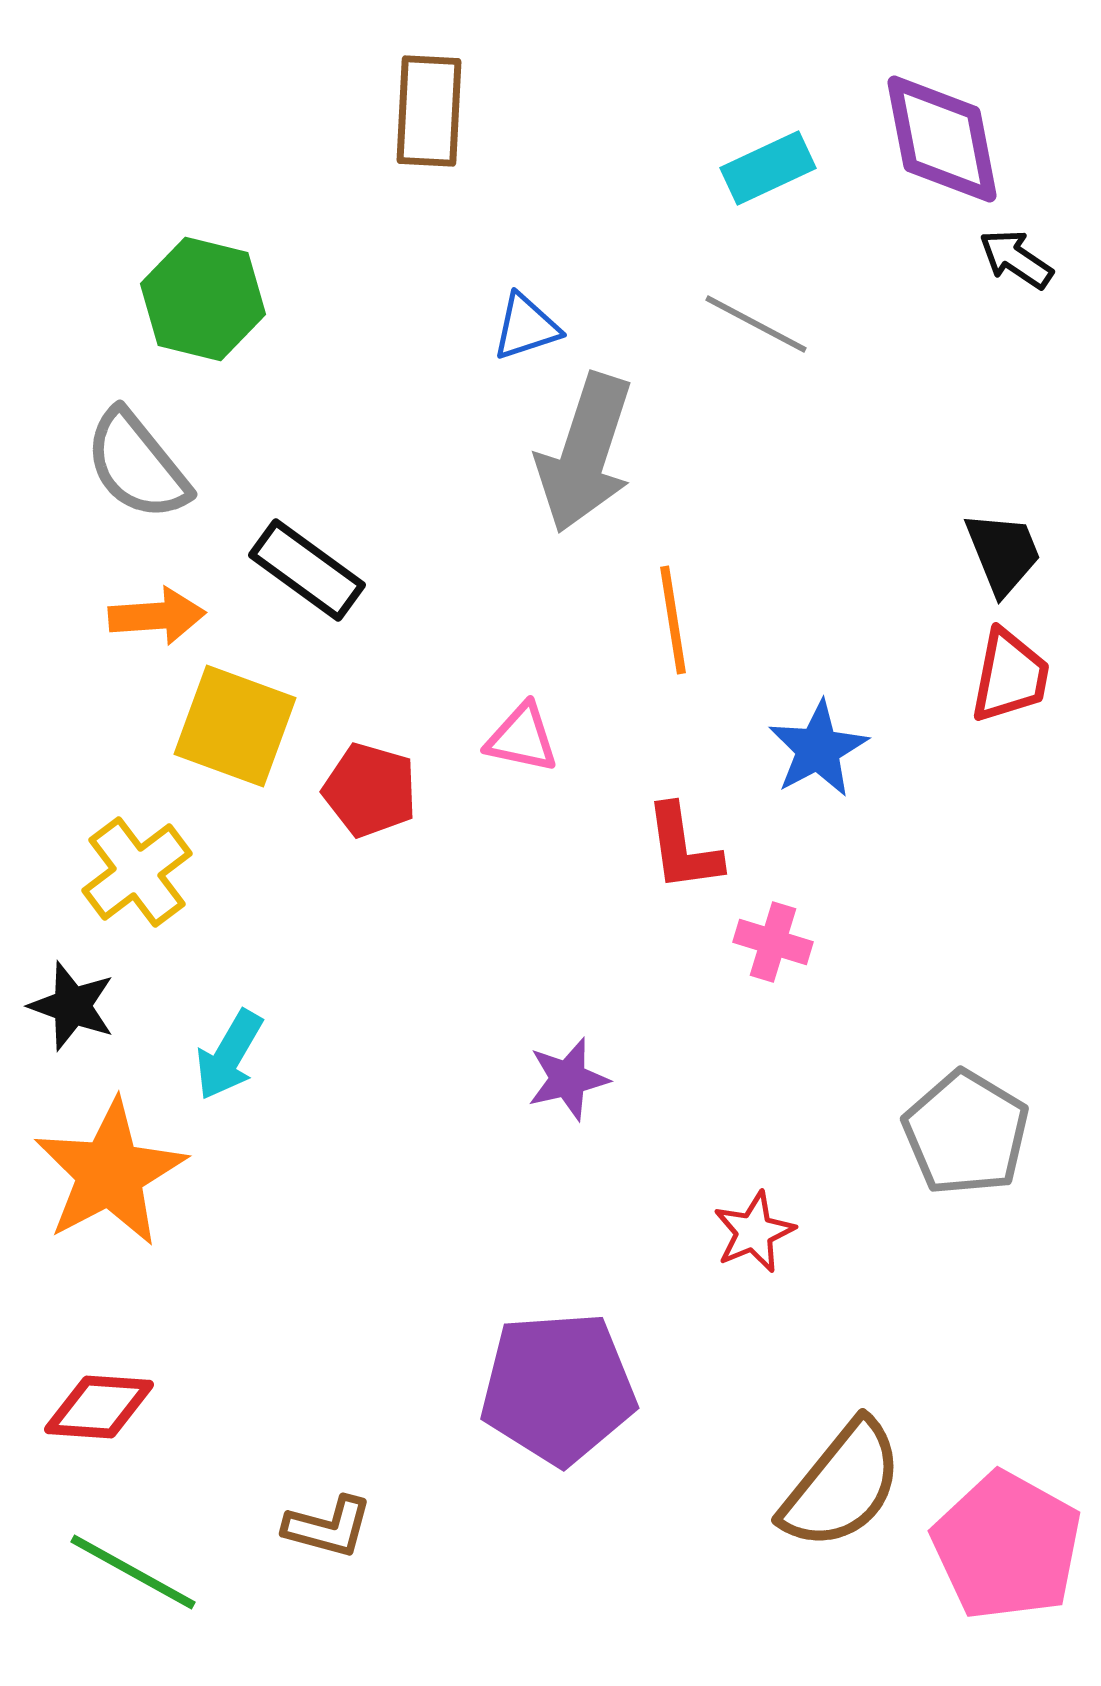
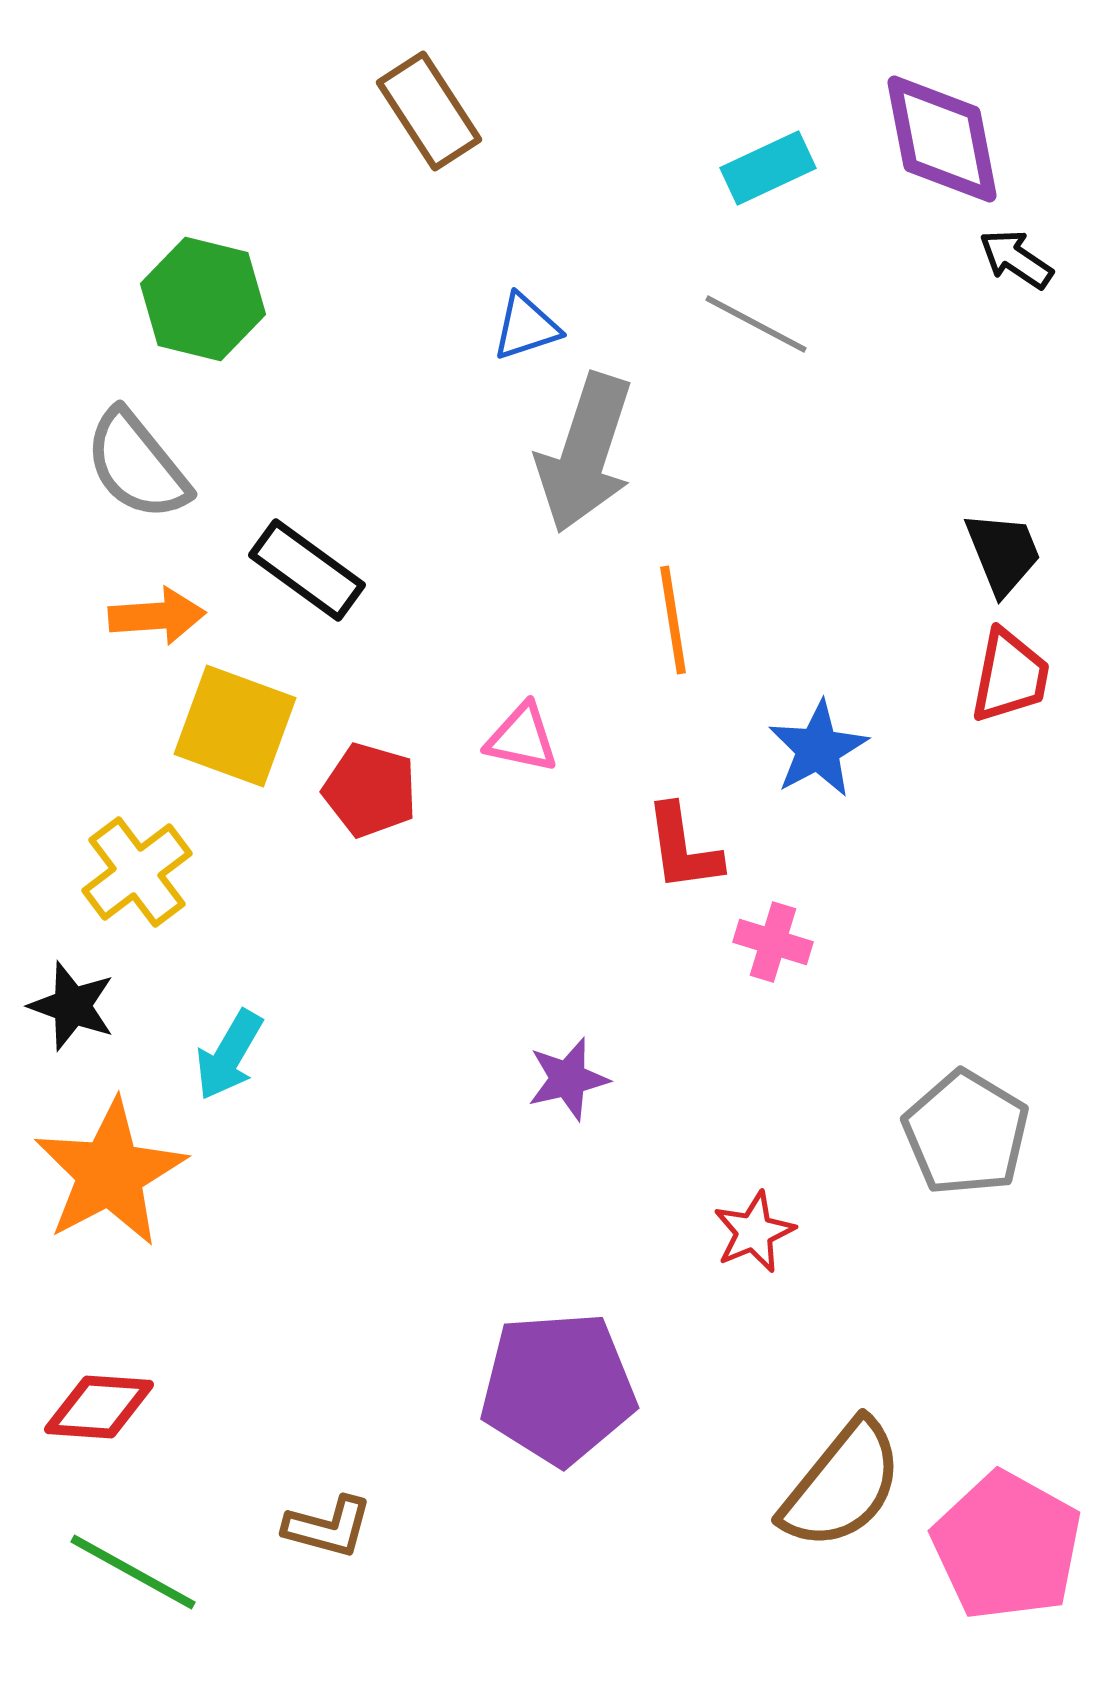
brown rectangle: rotated 36 degrees counterclockwise
